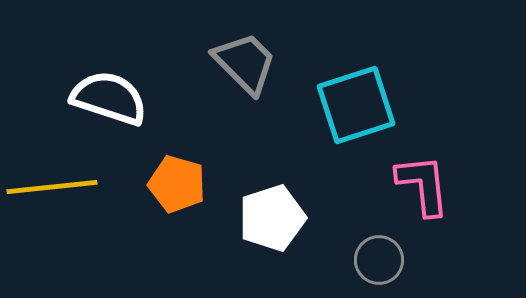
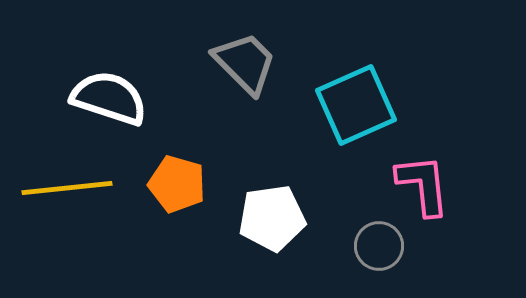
cyan square: rotated 6 degrees counterclockwise
yellow line: moved 15 px right, 1 px down
white pentagon: rotated 10 degrees clockwise
gray circle: moved 14 px up
